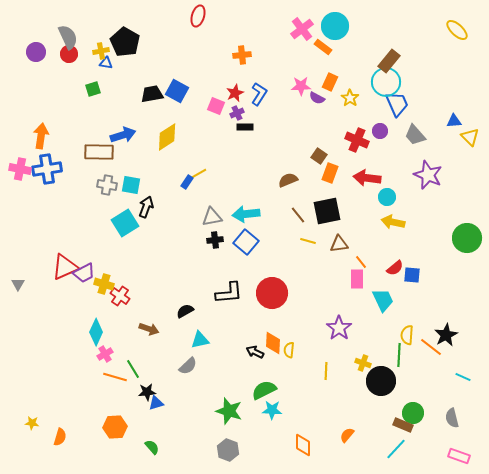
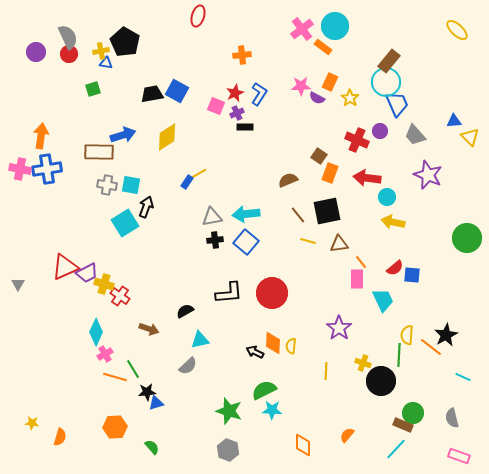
purple trapezoid at (84, 273): moved 3 px right
yellow semicircle at (289, 350): moved 2 px right, 4 px up
